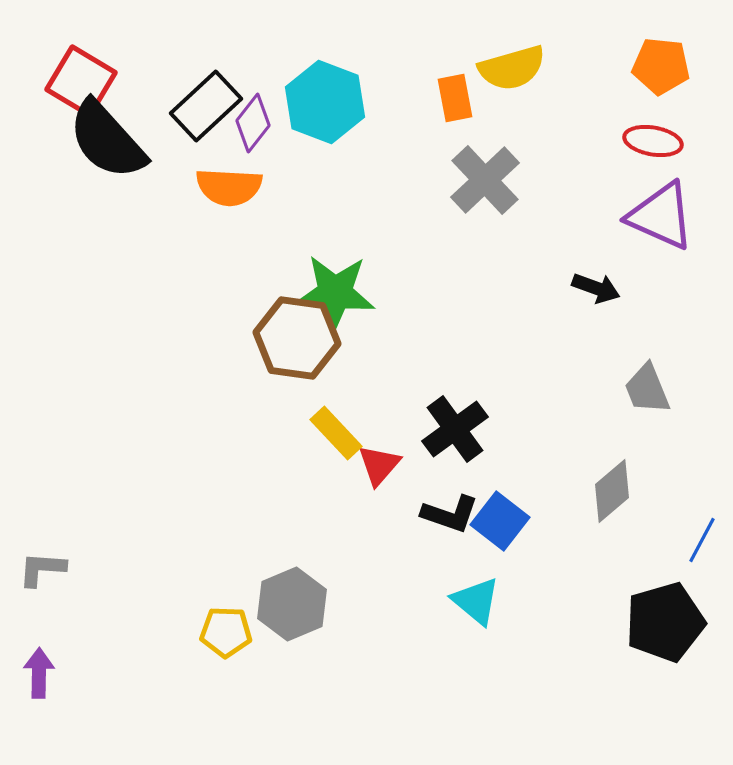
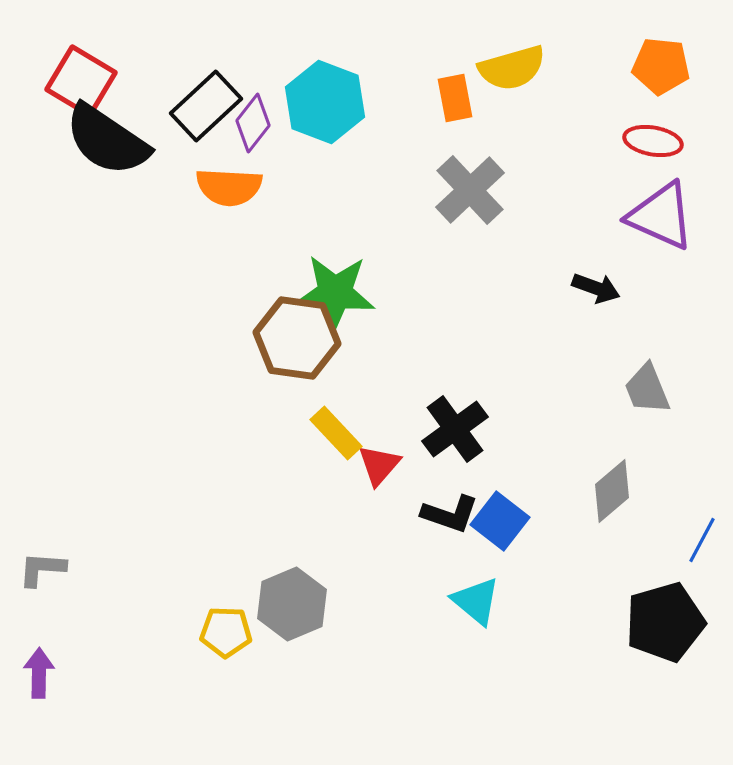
black semicircle: rotated 14 degrees counterclockwise
gray cross: moved 15 px left, 10 px down
